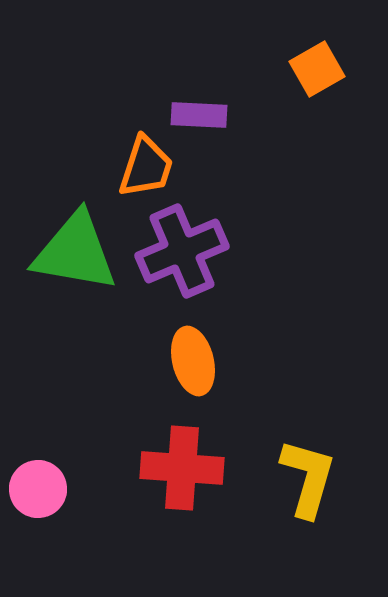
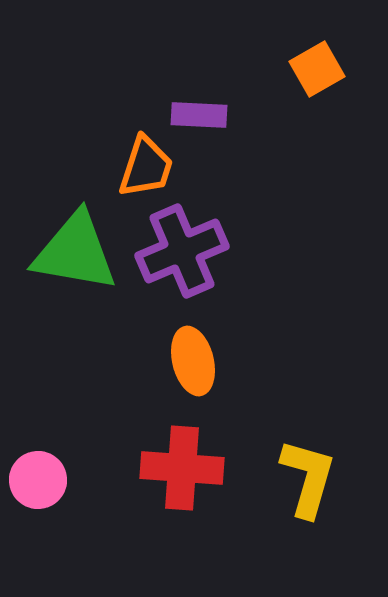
pink circle: moved 9 px up
